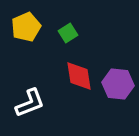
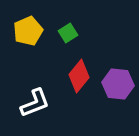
yellow pentagon: moved 2 px right, 4 px down
red diamond: rotated 48 degrees clockwise
white L-shape: moved 5 px right
